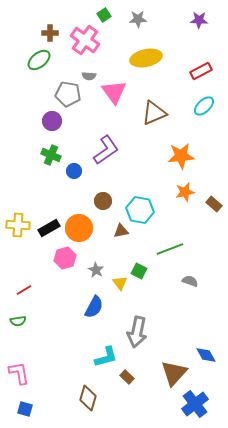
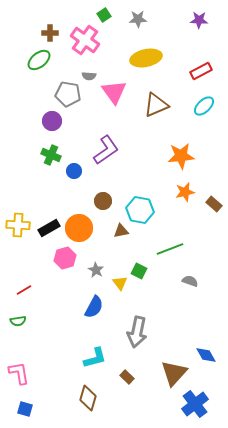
brown triangle at (154, 113): moved 2 px right, 8 px up
cyan L-shape at (106, 357): moved 11 px left, 1 px down
